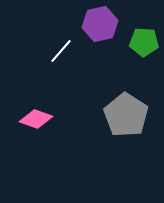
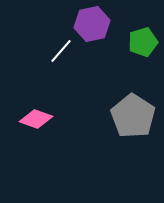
purple hexagon: moved 8 px left
green pentagon: moved 1 px left; rotated 20 degrees counterclockwise
gray pentagon: moved 7 px right, 1 px down
